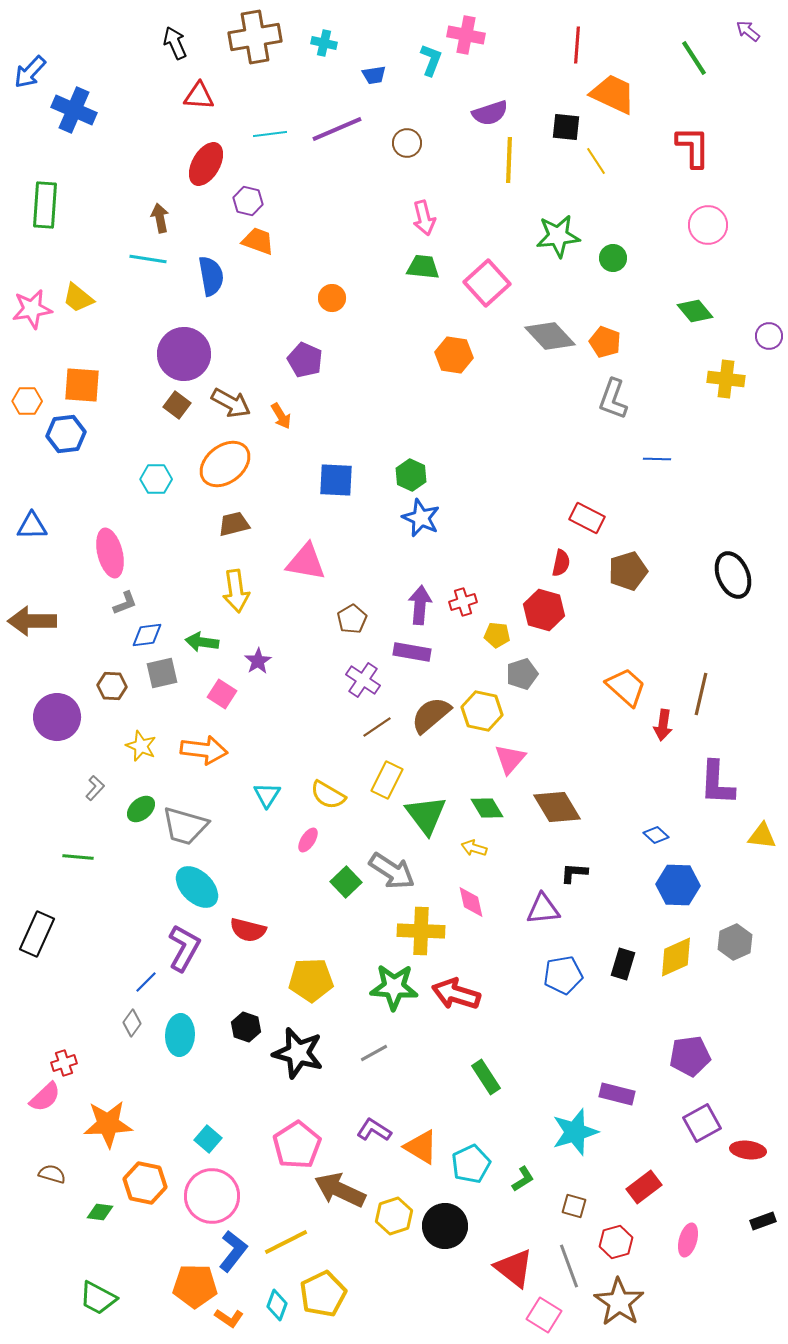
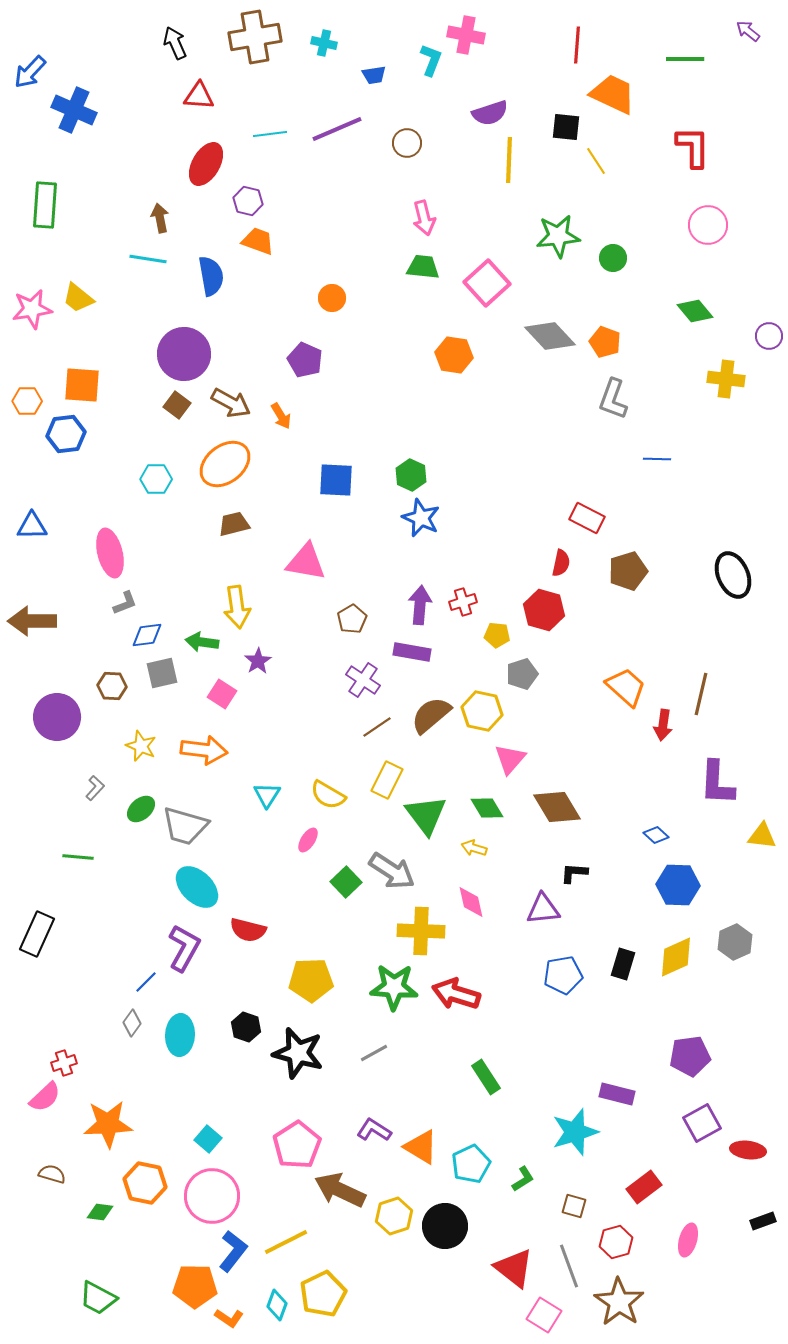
green line at (694, 58): moved 9 px left, 1 px down; rotated 57 degrees counterclockwise
yellow arrow at (236, 591): moved 1 px right, 16 px down
